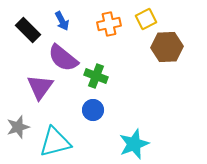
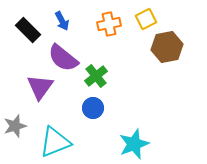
brown hexagon: rotated 8 degrees counterclockwise
green cross: rotated 30 degrees clockwise
blue circle: moved 2 px up
gray star: moved 3 px left, 1 px up
cyan triangle: rotated 8 degrees counterclockwise
